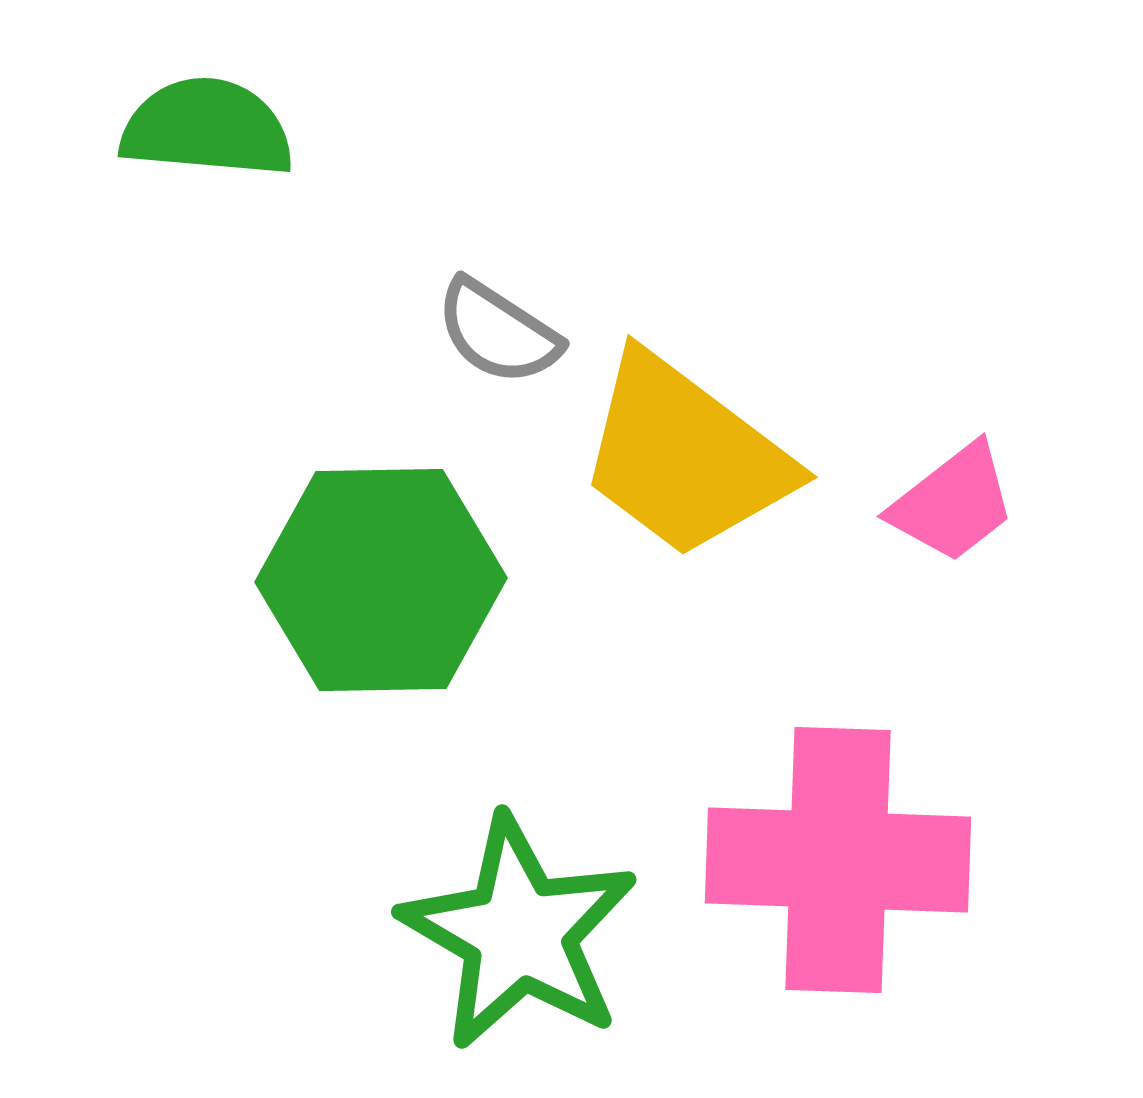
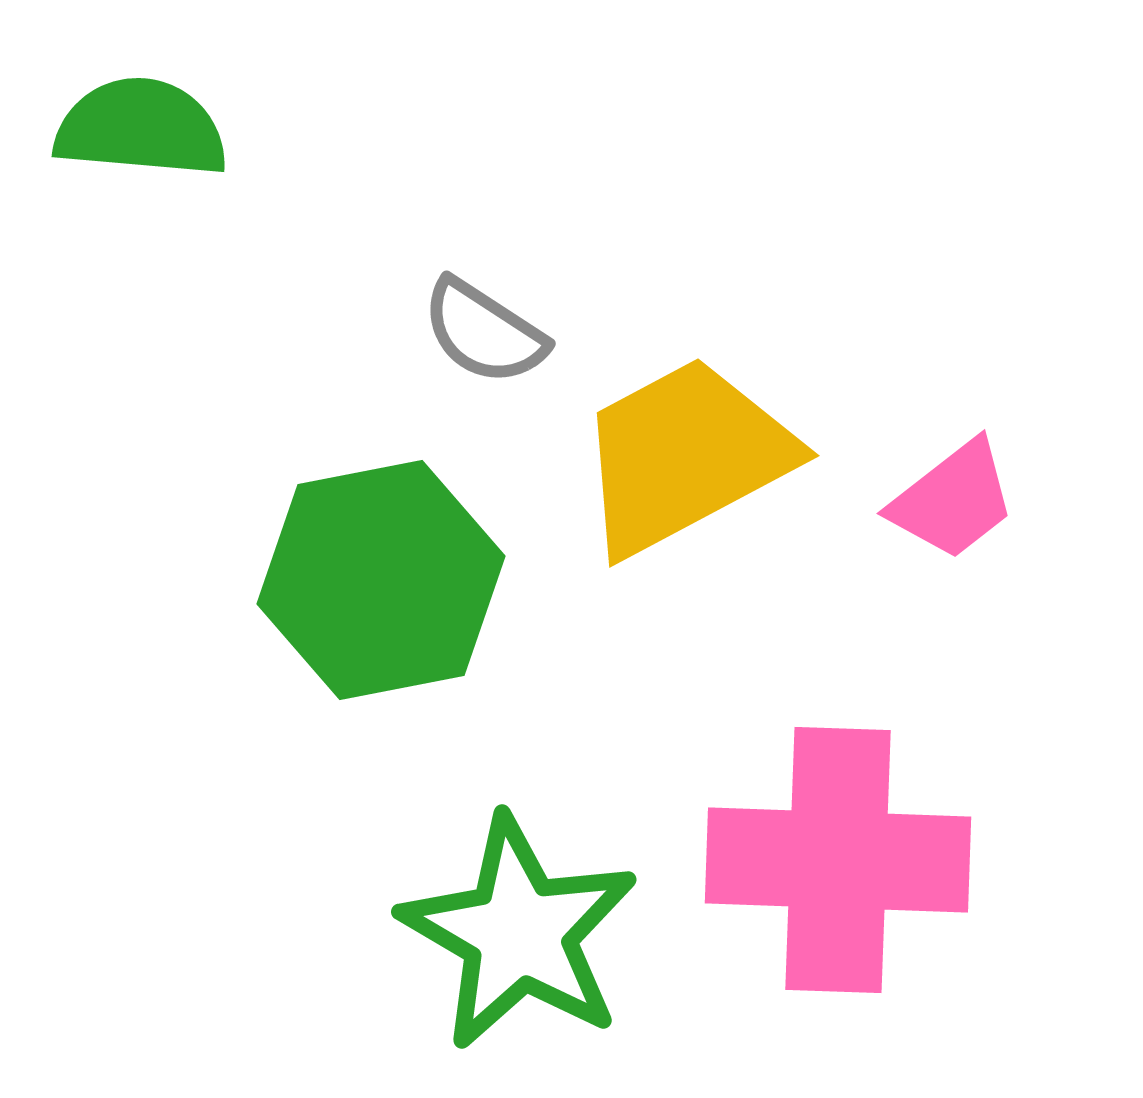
green semicircle: moved 66 px left
gray semicircle: moved 14 px left
yellow trapezoid: rotated 115 degrees clockwise
pink trapezoid: moved 3 px up
green hexagon: rotated 10 degrees counterclockwise
